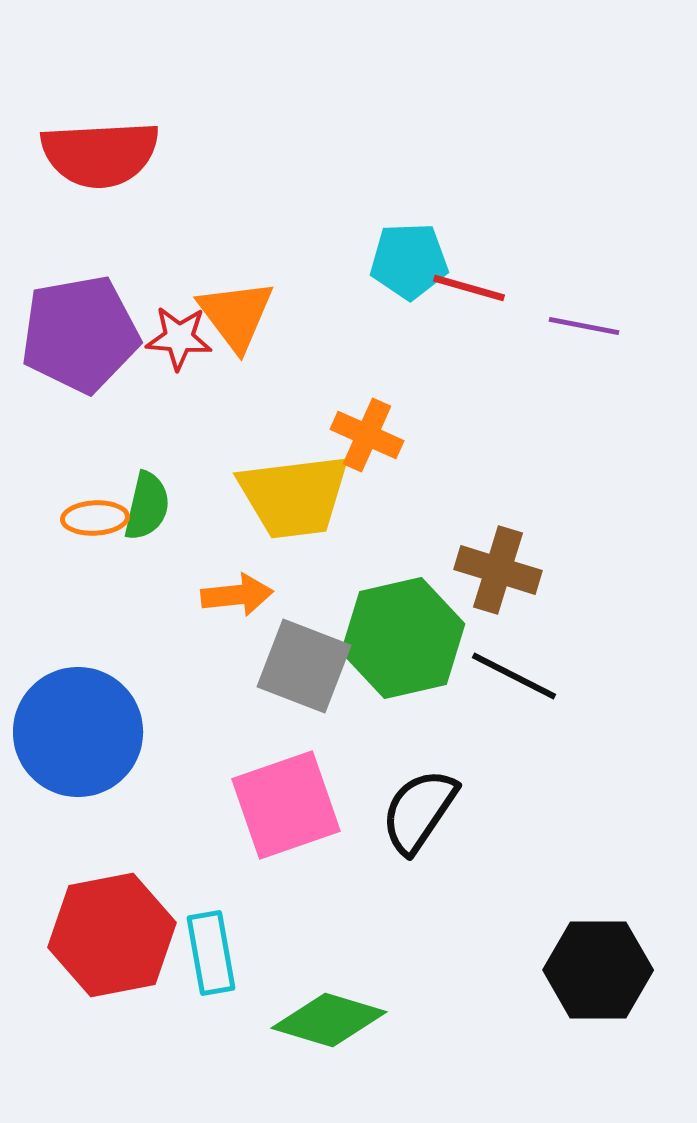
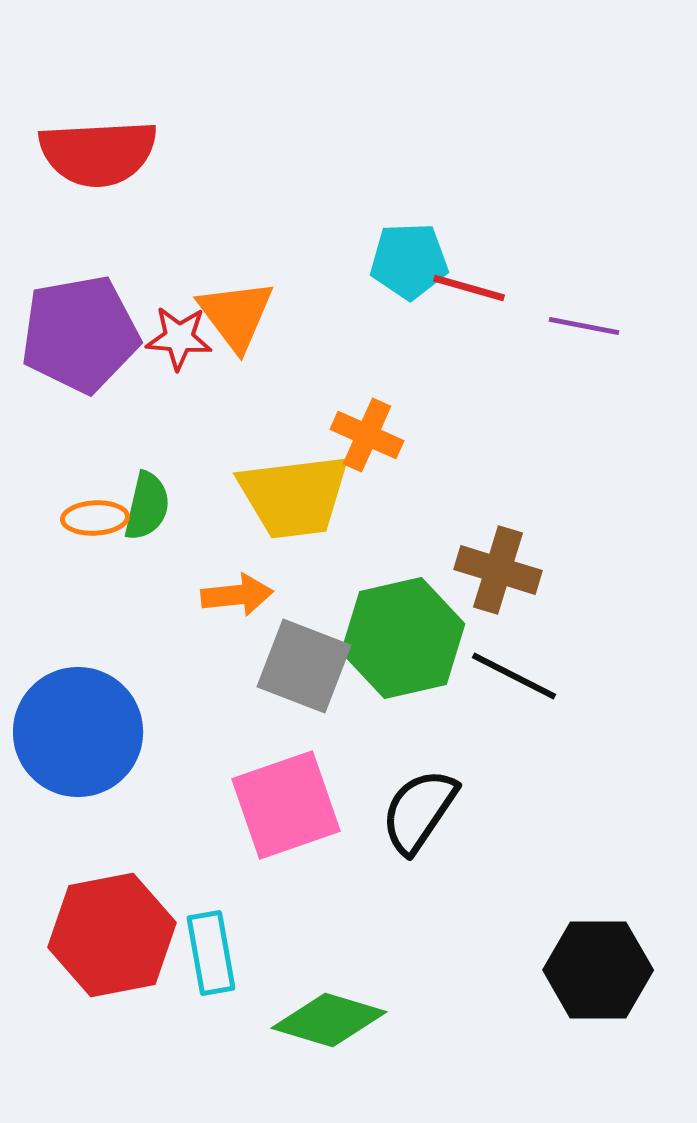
red semicircle: moved 2 px left, 1 px up
